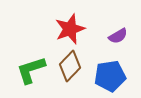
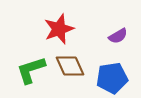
red star: moved 11 px left
brown diamond: rotated 68 degrees counterclockwise
blue pentagon: moved 2 px right, 2 px down
